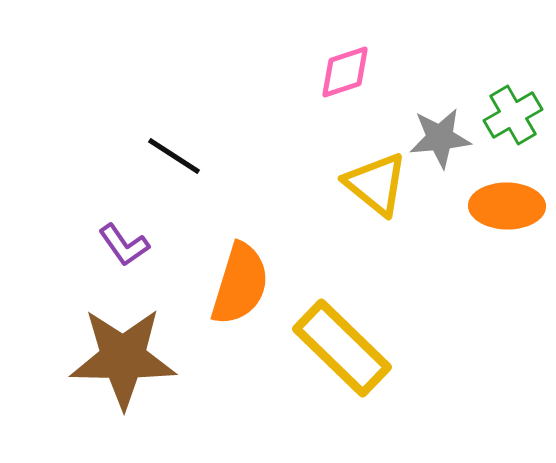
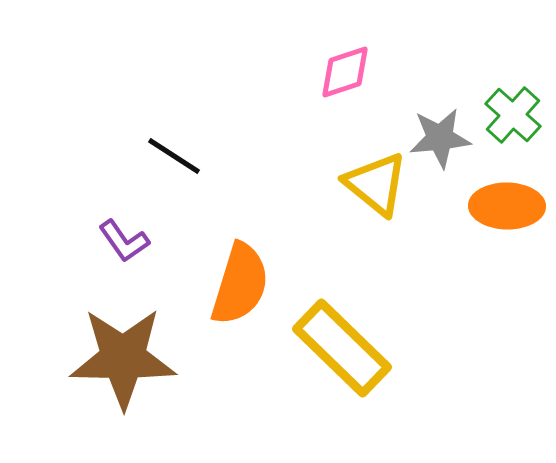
green cross: rotated 18 degrees counterclockwise
purple L-shape: moved 4 px up
